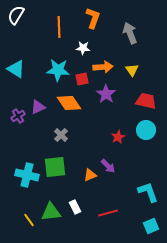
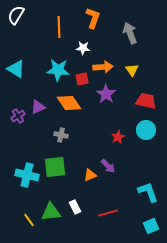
gray cross: rotated 32 degrees counterclockwise
